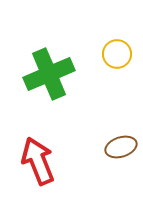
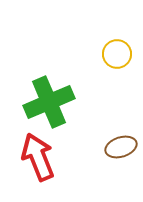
green cross: moved 28 px down
red arrow: moved 4 px up
